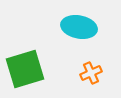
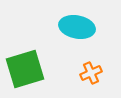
cyan ellipse: moved 2 px left
